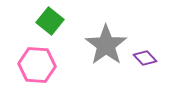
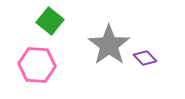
gray star: moved 3 px right
